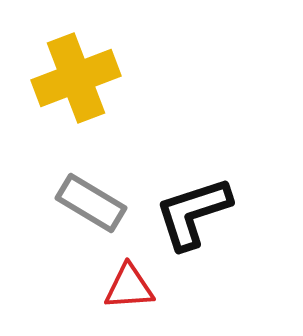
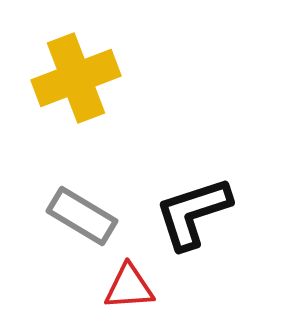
gray rectangle: moved 9 px left, 13 px down
